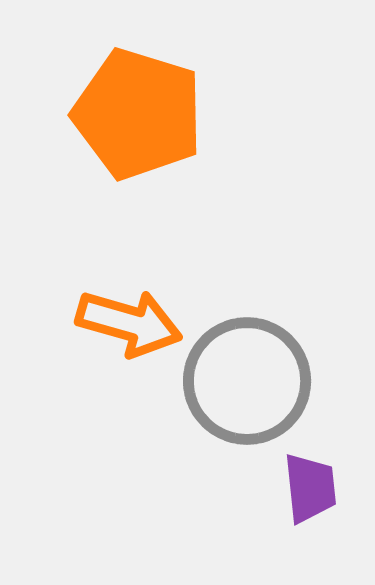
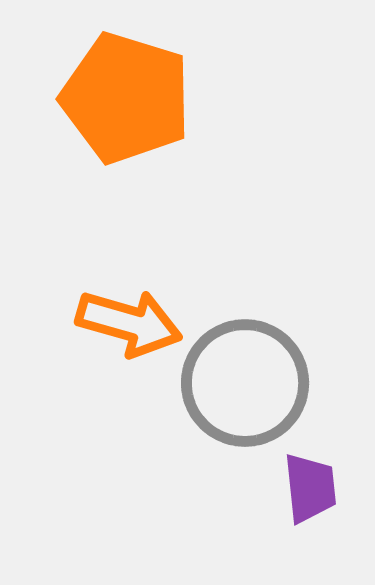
orange pentagon: moved 12 px left, 16 px up
gray circle: moved 2 px left, 2 px down
